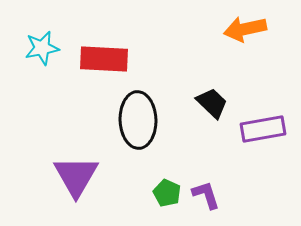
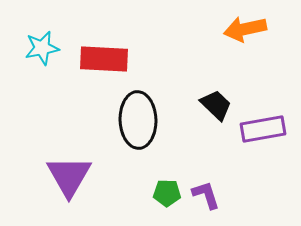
black trapezoid: moved 4 px right, 2 px down
purple triangle: moved 7 px left
green pentagon: rotated 24 degrees counterclockwise
